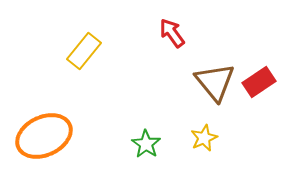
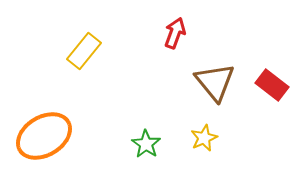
red arrow: moved 3 px right; rotated 56 degrees clockwise
red rectangle: moved 13 px right, 3 px down; rotated 72 degrees clockwise
orange ellipse: rotated 6 degrees counterclockwise
